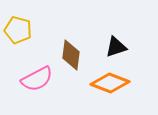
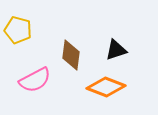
black triangle: moved 3 px down
pink semicircle: moved 2 px left, 1 px down
orange diamond: moved 4 px left, 4 px down
